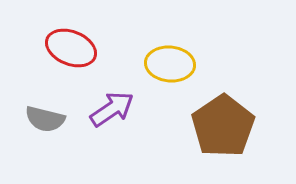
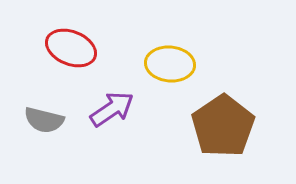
gray semicircle: moved 1 px left, 1 px down
